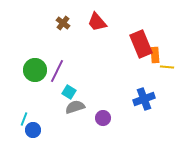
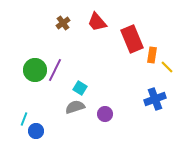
brown cross: rotated 16 degrees clockwise
red rectangle: moved 9 px left, 5 px up
orange rectangle: moved 3 px left; rotated 14 degrees clockwise
yellow line: rotated 40 degrees clockwise
purple line: moved 2 px left, 1 px up
cyan square: moved 11 px right, 4 px up
blue cross: moved 11 px right
purple circle: moved 2 px right, 4 px up
blue circle: moved 3 px right, 1 px down
